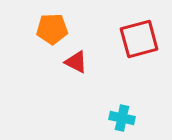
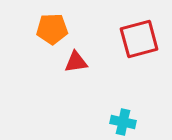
red triangle: rotated 35 degrees counterclockwise
cyan cross: moved 1 px right, 4 px down
